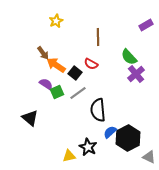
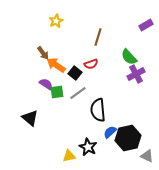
brown line: rotated 18 degrees clockwise
red semicircle: rotated 48 degrees counterclockwise
purple cross: rotated 12 degrees clockwise
green square: rotated 16 degrees clockwise
black hexagon: rotated 15 degrees clockwise
gray triangle: moved 2 px left, 1 px up
